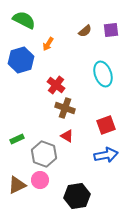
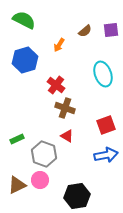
orange arrow: moved 11 px right, 1 px down
blue hexagon: moved 4 px right
